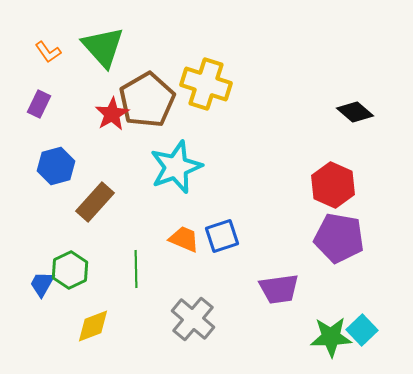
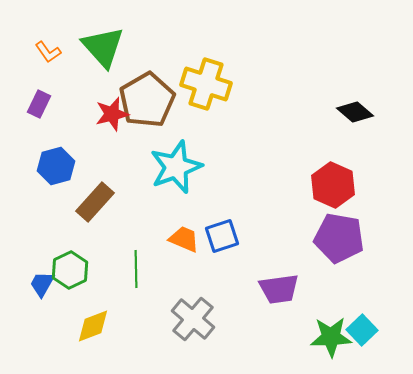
red star: rotated 16 degrees clockwise
